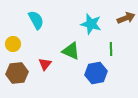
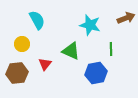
cyan semicircle: moved 1 px right
cyan star: moved 1 px left, 1 px down
yellow circle: moved 9 px right
